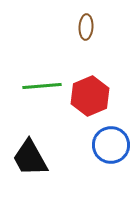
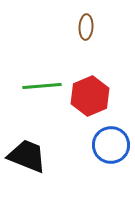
black trapezoid: moved 3 px left, 2 px up; rotated 141 degrees clockwise
